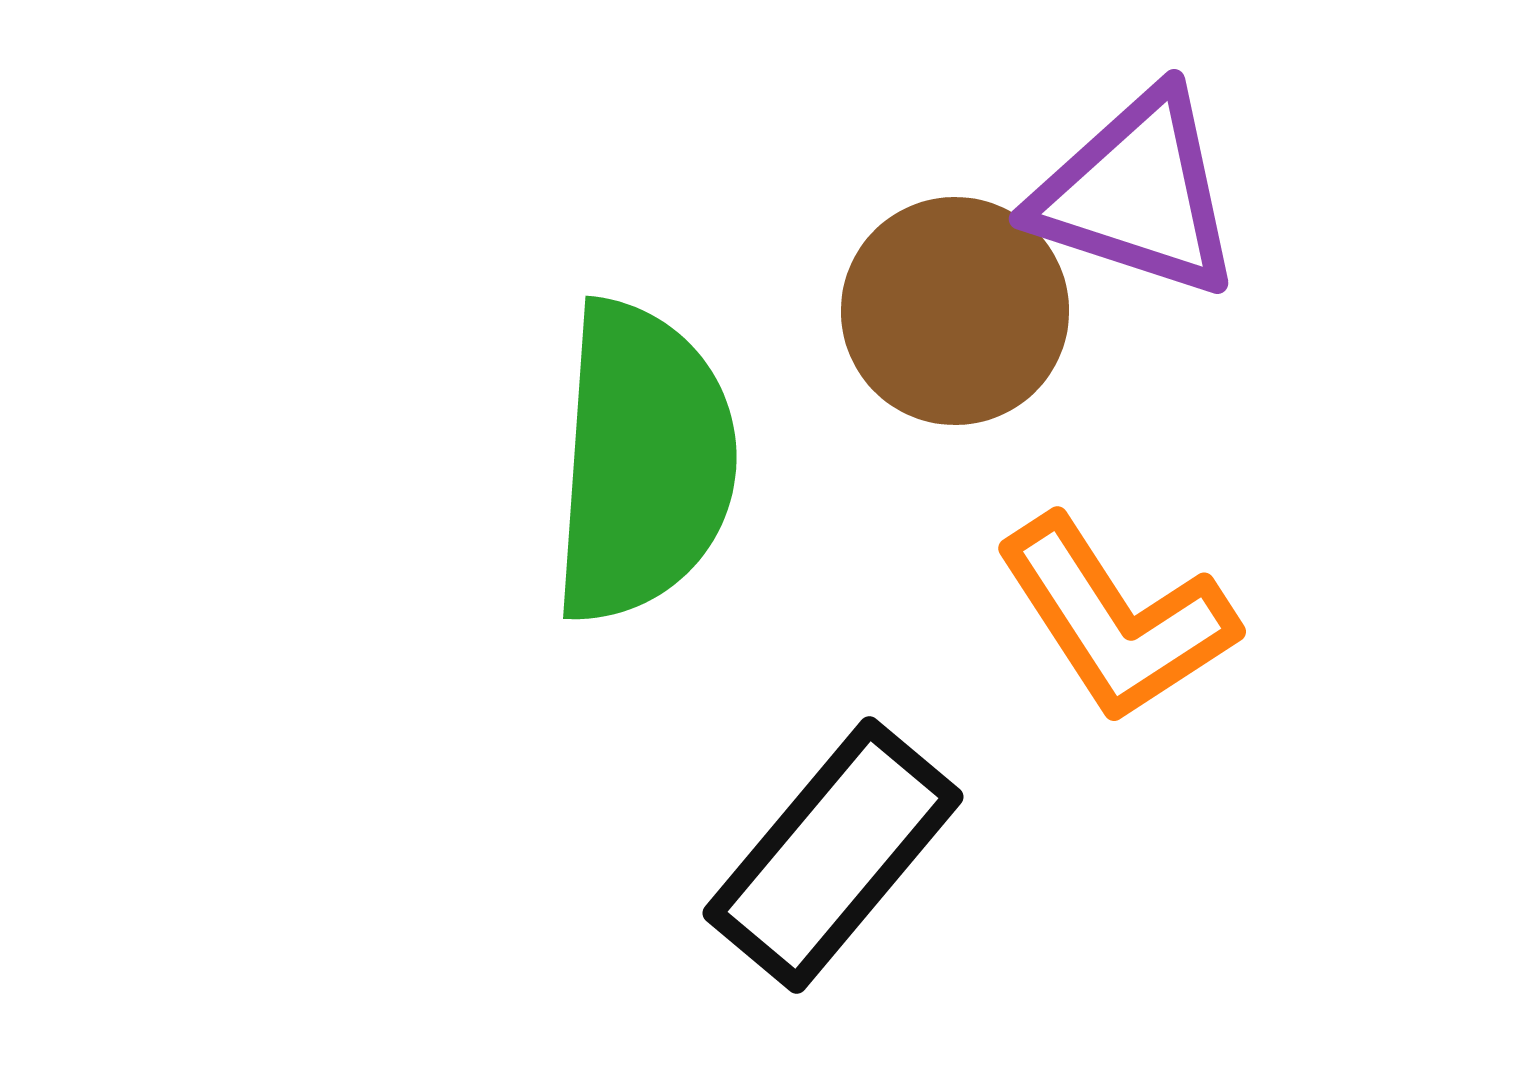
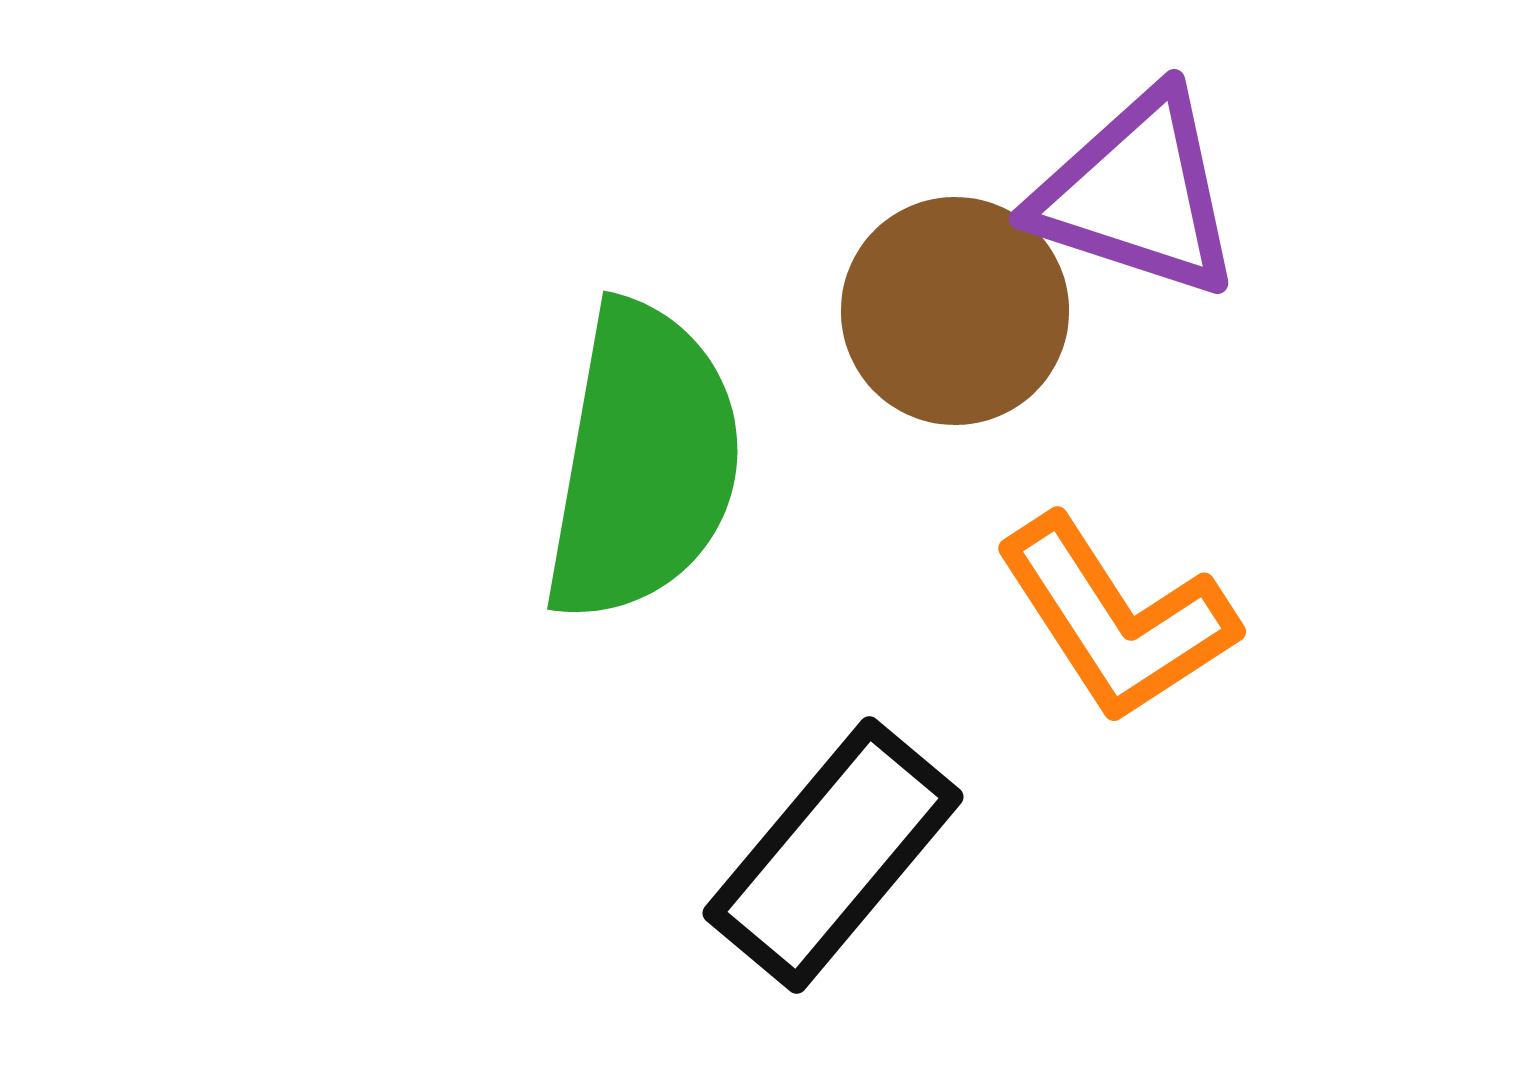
green semicircle: rotated 6 degrees clockwise
